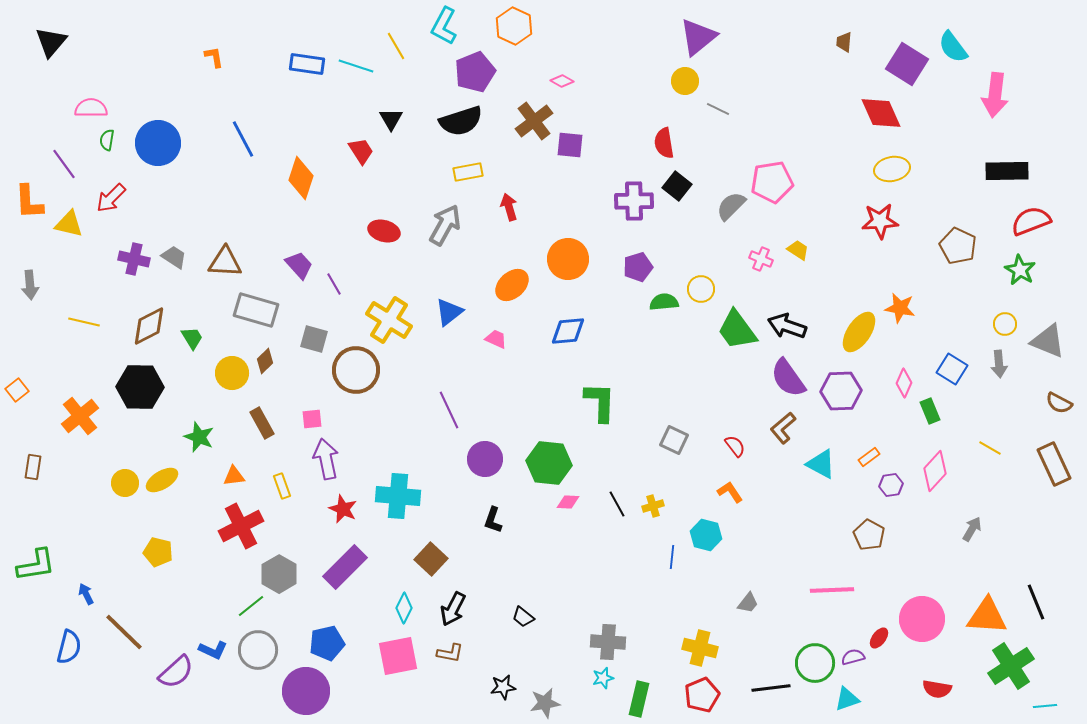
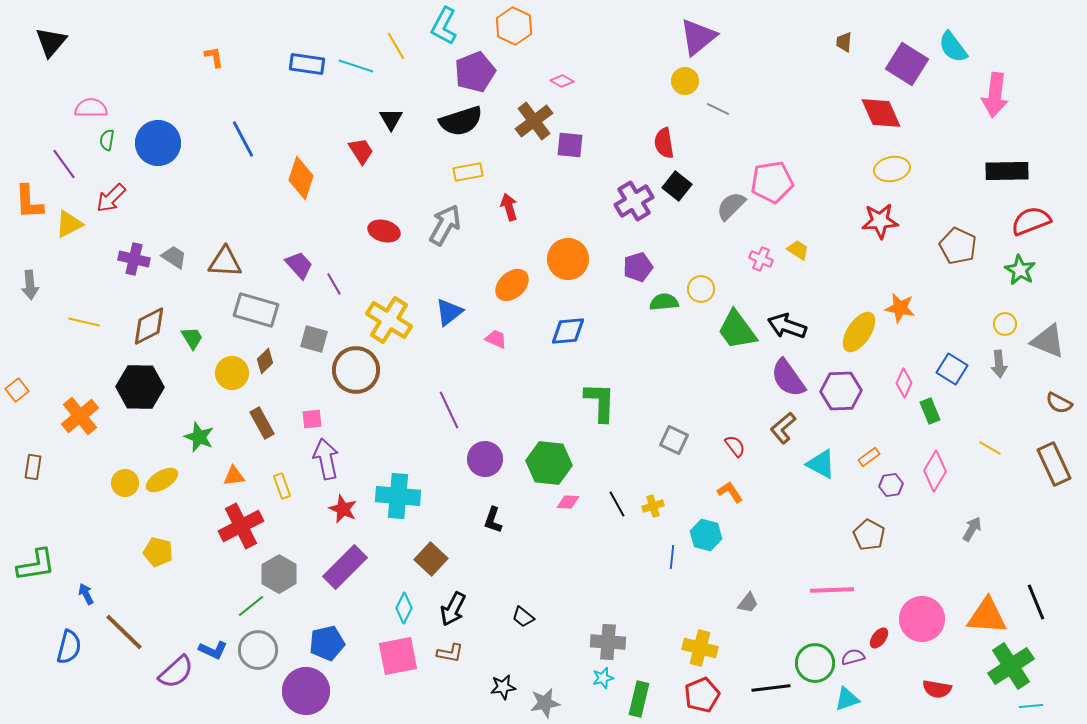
purple cross at (634, 201): rotated 30 degrees counterclockwise
yellow triangle at (69, 224): rotated 40 degrees counterclockwise
pink diamond at (935, 471): rotated 12 degrees counterclockwise
cyan line at (1045, 706): moved 14 px left
